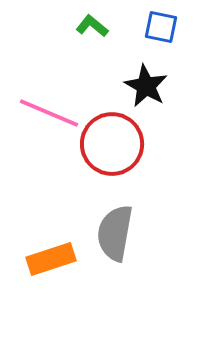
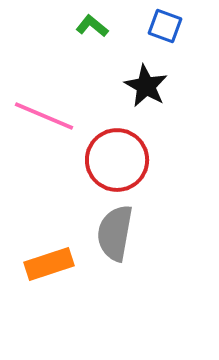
blue square: moved 4 px right, 1 px up; rotated 8 degrees clockwise
pink line: moved 5 px left, 3 px down
red circle: moved 5 px right, 16 px down
orange rectangle: moved 2 px left, 5 px down
